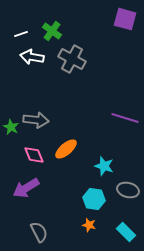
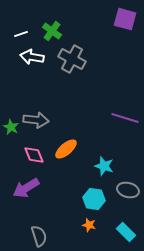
gray semicircle: moved 4 px down; rotated 10 degrees clockwise
